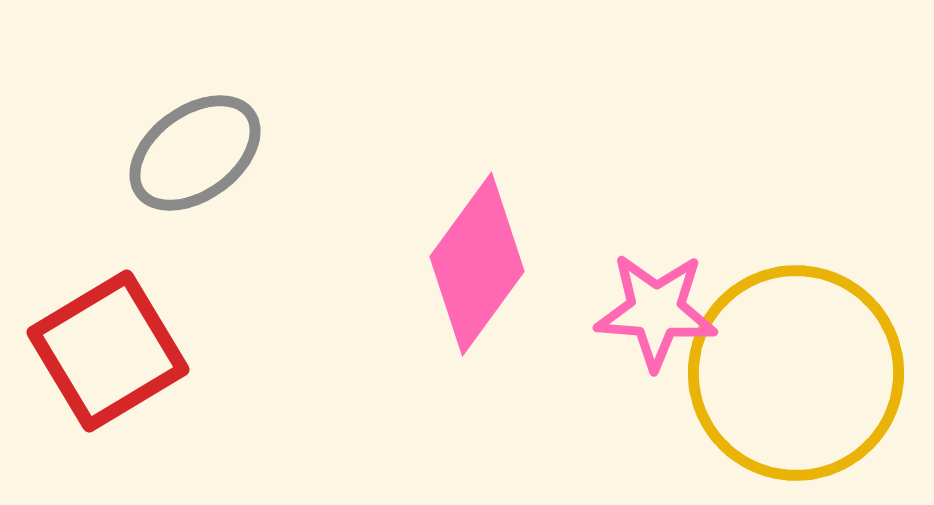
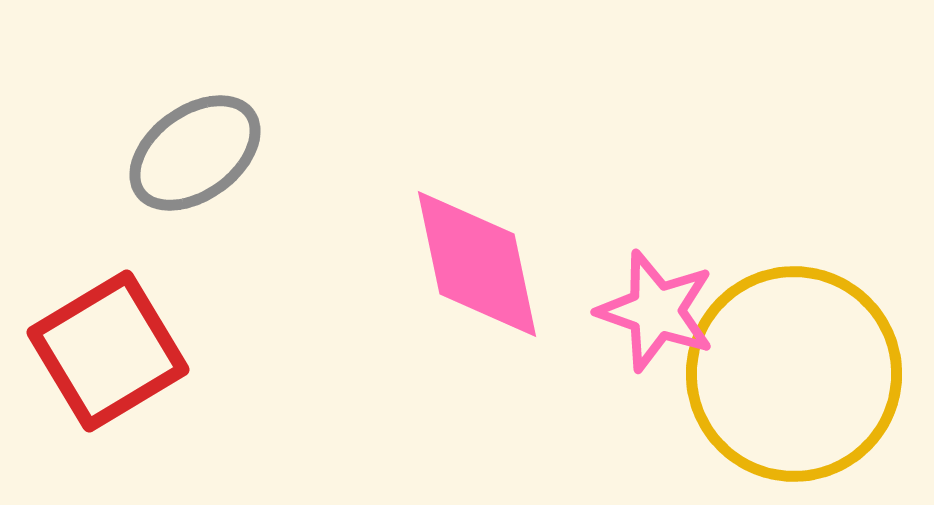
pink diamond: rotated 48 degrees counterclockwise
pink star: rotated 15 degrees clockwise
yellow circle: moved 2 px left, 1 px down
